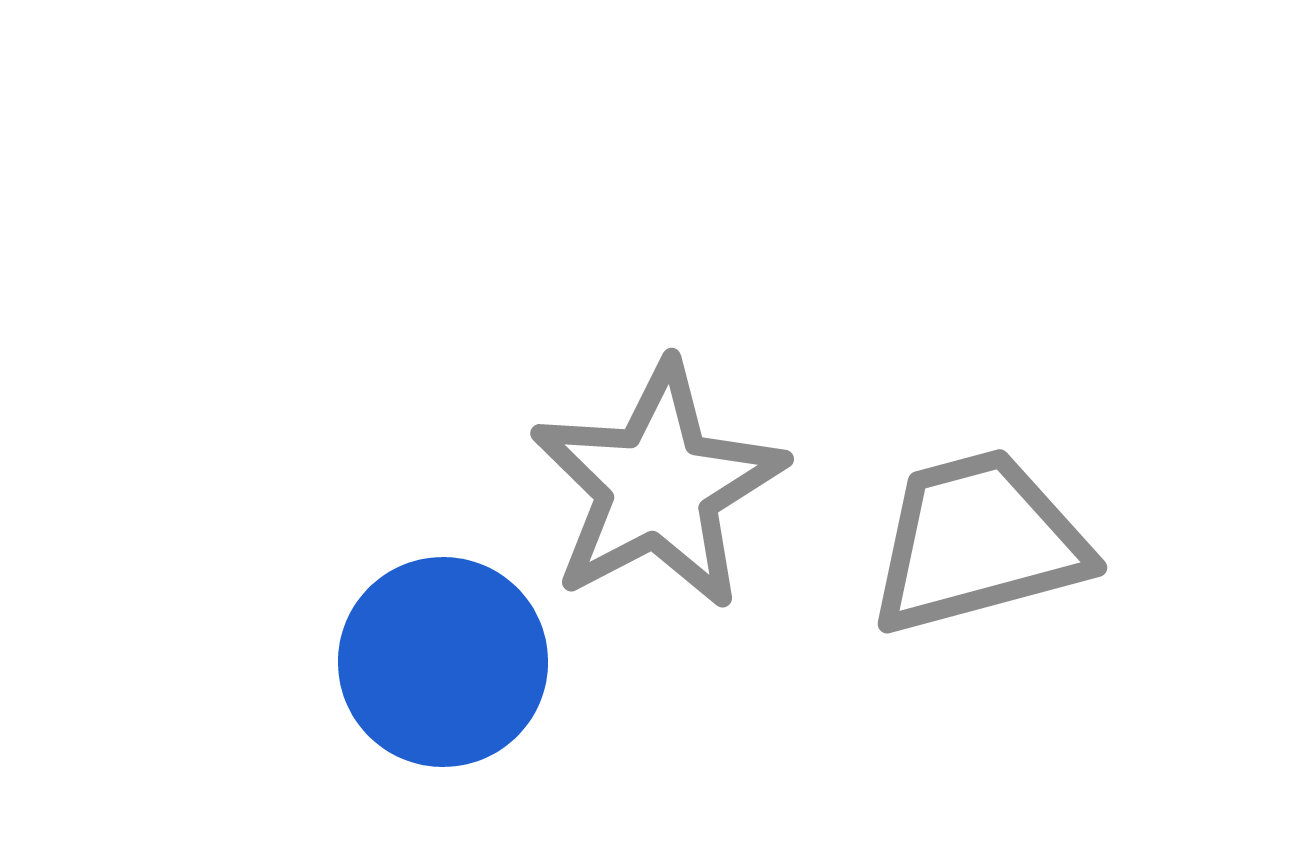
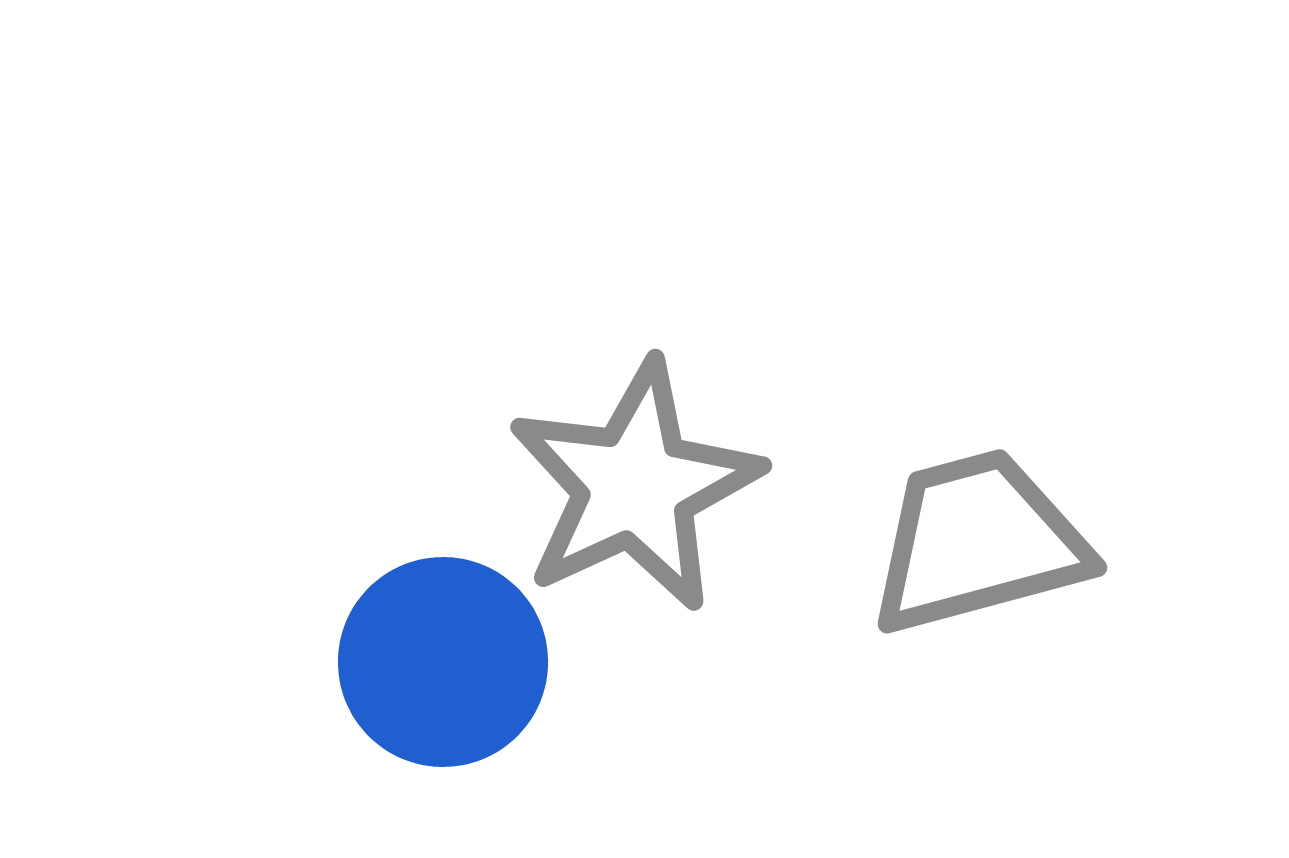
gray star: moved 23 px left; rotated 3 degrees clockwise
